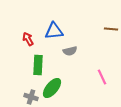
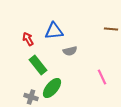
green rectangle: rotated 42 degrees counterclockwise
